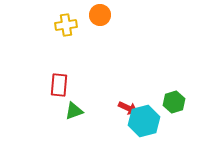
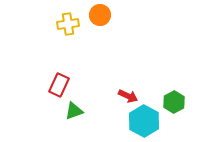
yellow cross: moved 2 px right, 1 px up
red rectangle: rotated 20 degrees clockwise
green hexagon: rotated 10 degrees counterclockwise
red arrow: moved 12 px up
cyan hexagon: rotated 16 degrees counterclockwise
